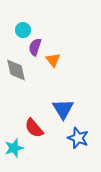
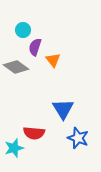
gray diamond: moved 3 px up; rotated 40 degrees counterclockwise
red semicircle: moved 5 px down; rotated 45 degrees counterclockwise
